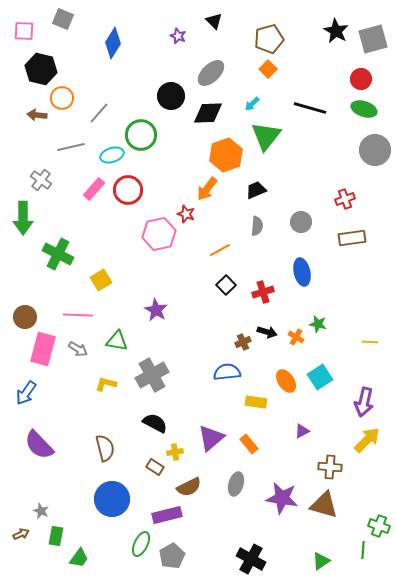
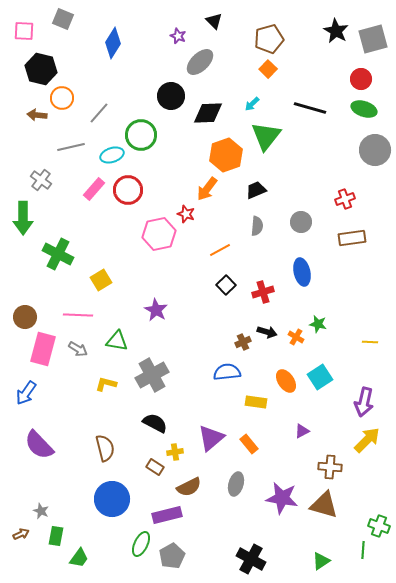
gray ellipse at (211, 73): moved 11 px left, 11 px up
